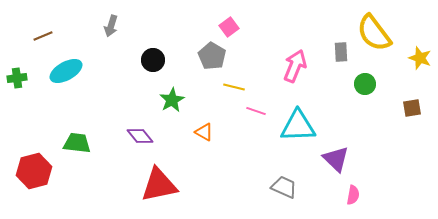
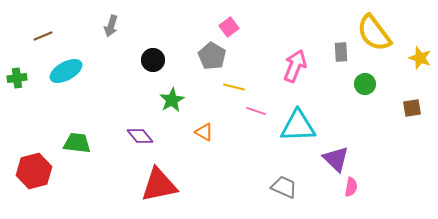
pink semicircle: moved 2 px left, 8 px up
